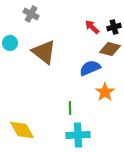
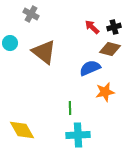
orange star: rotated 24 degrees clockwise
